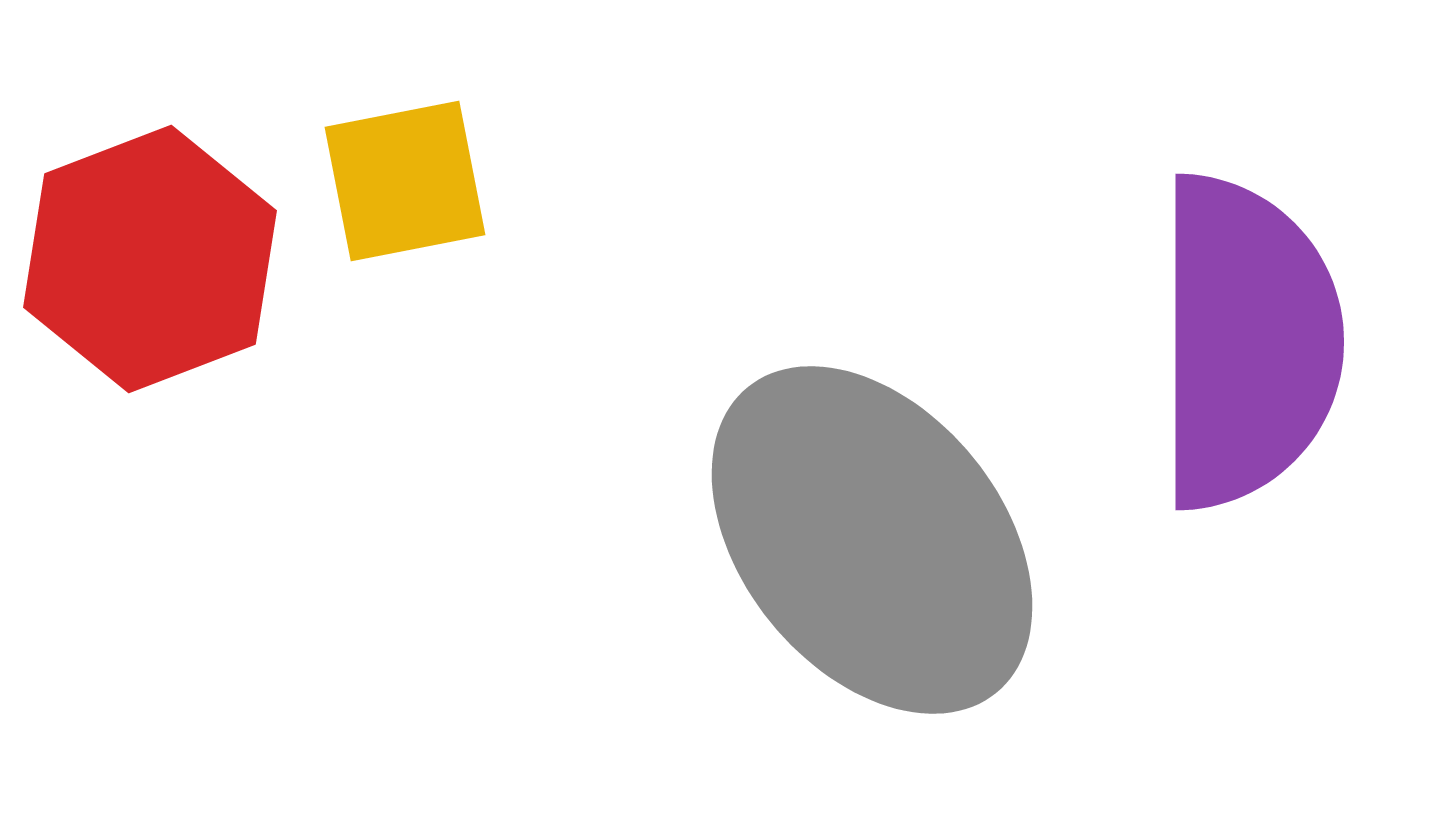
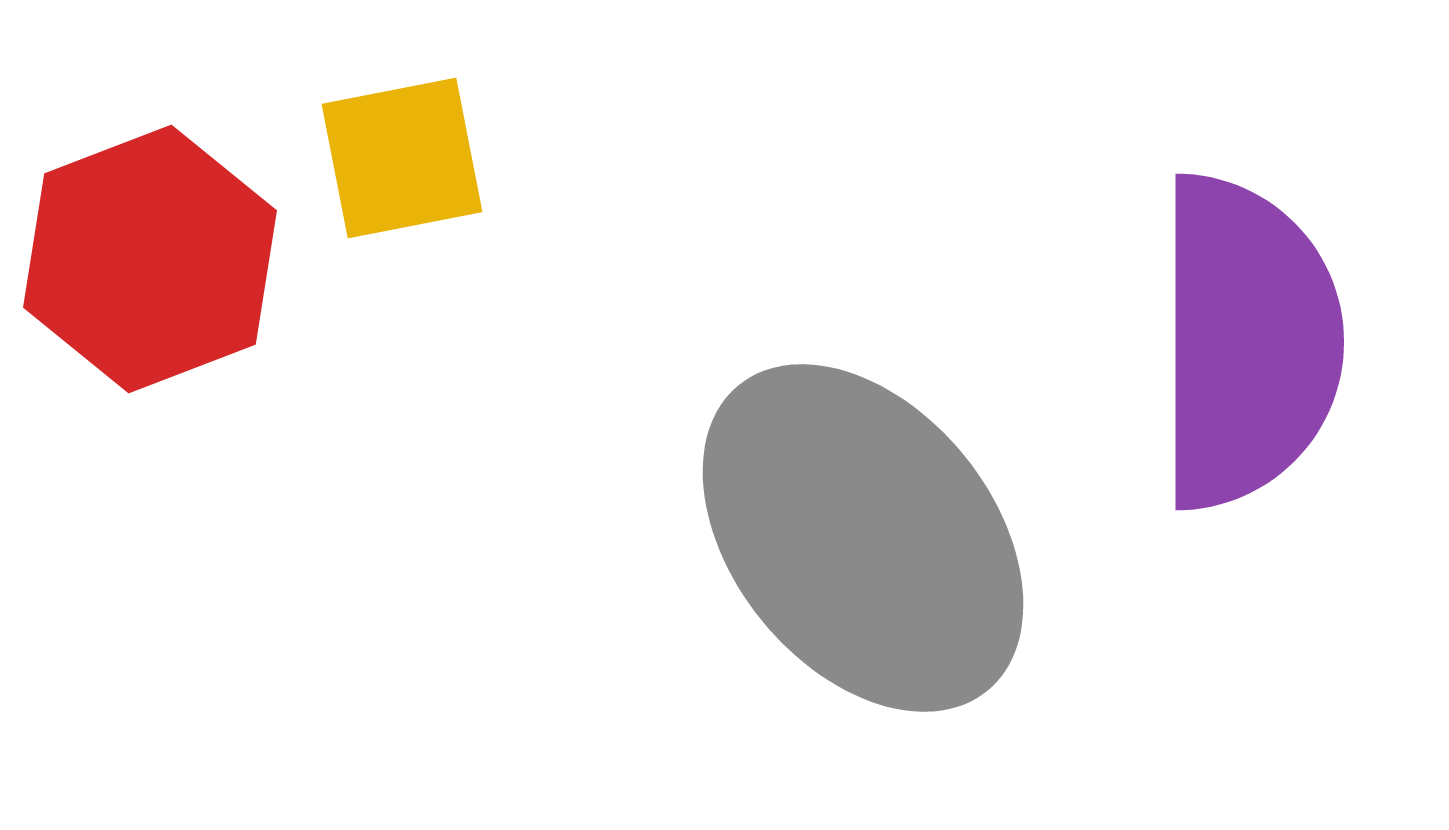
yellow square: moved 3 px left, 23 px up
gray ellipse: moved 9 px left, 2 px up
